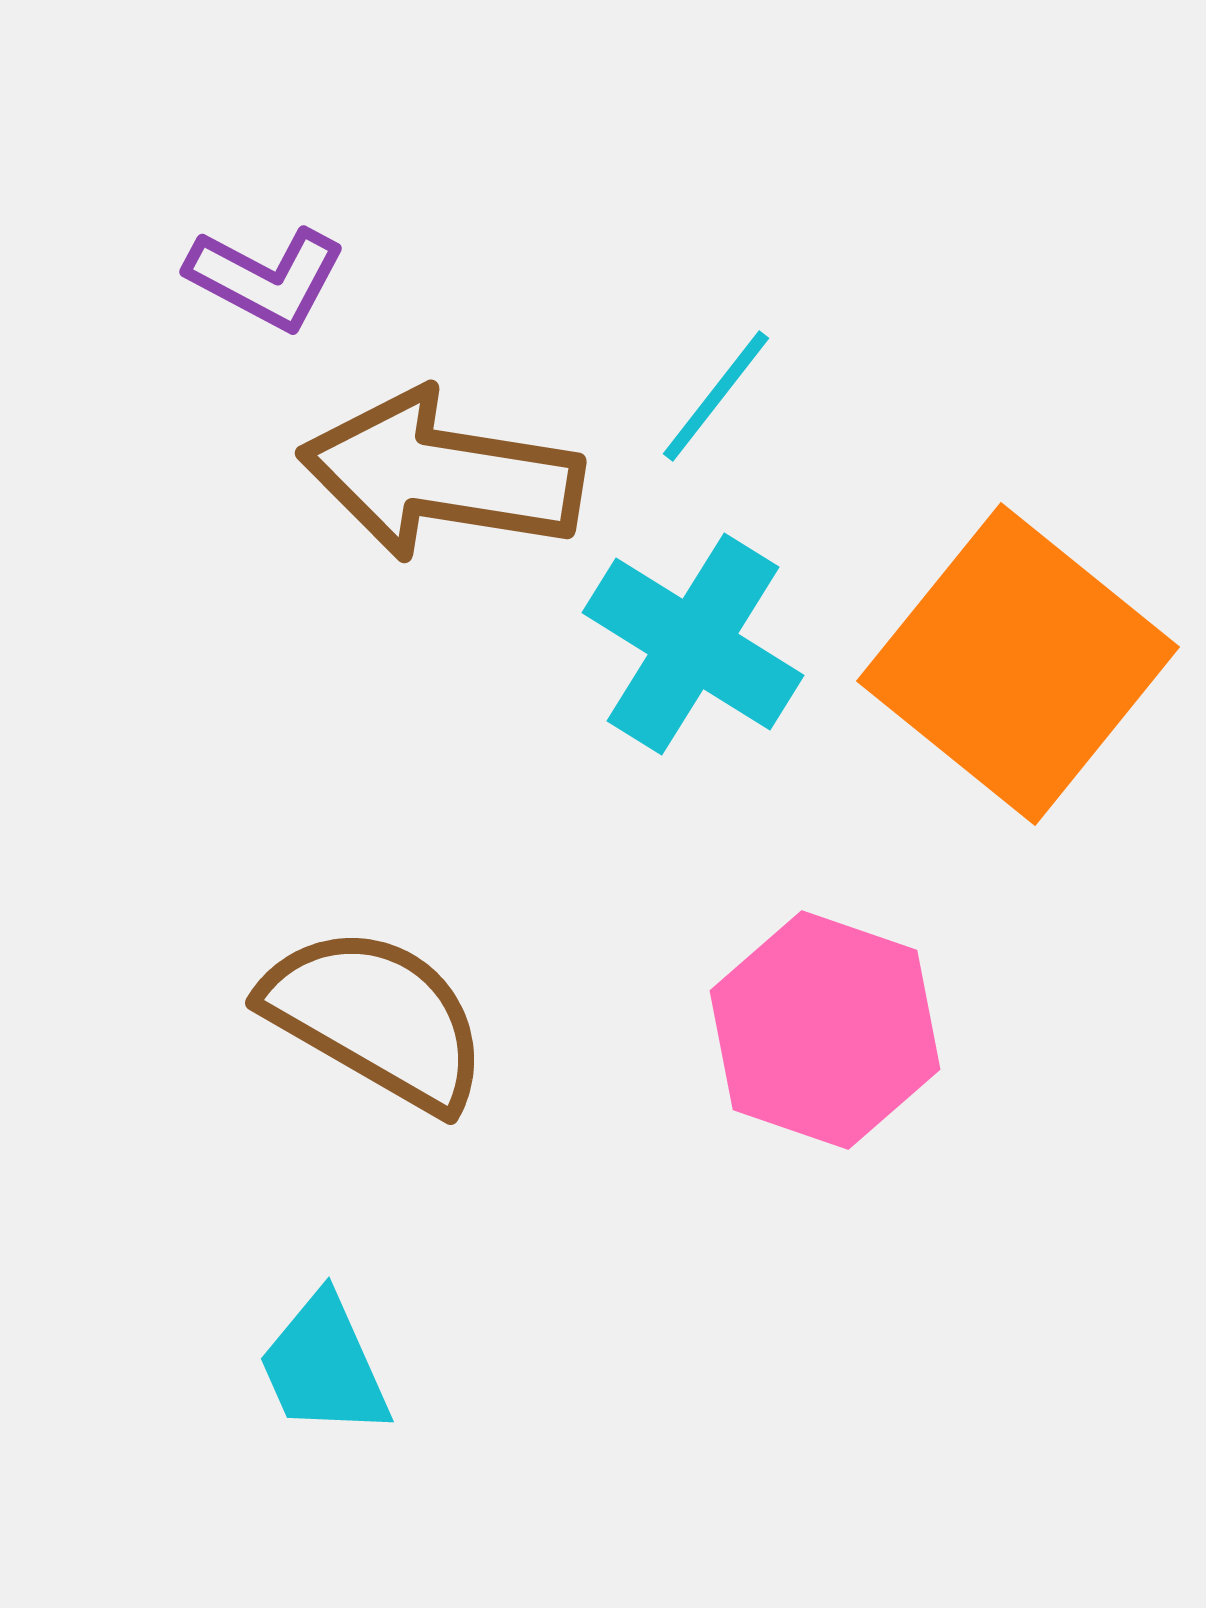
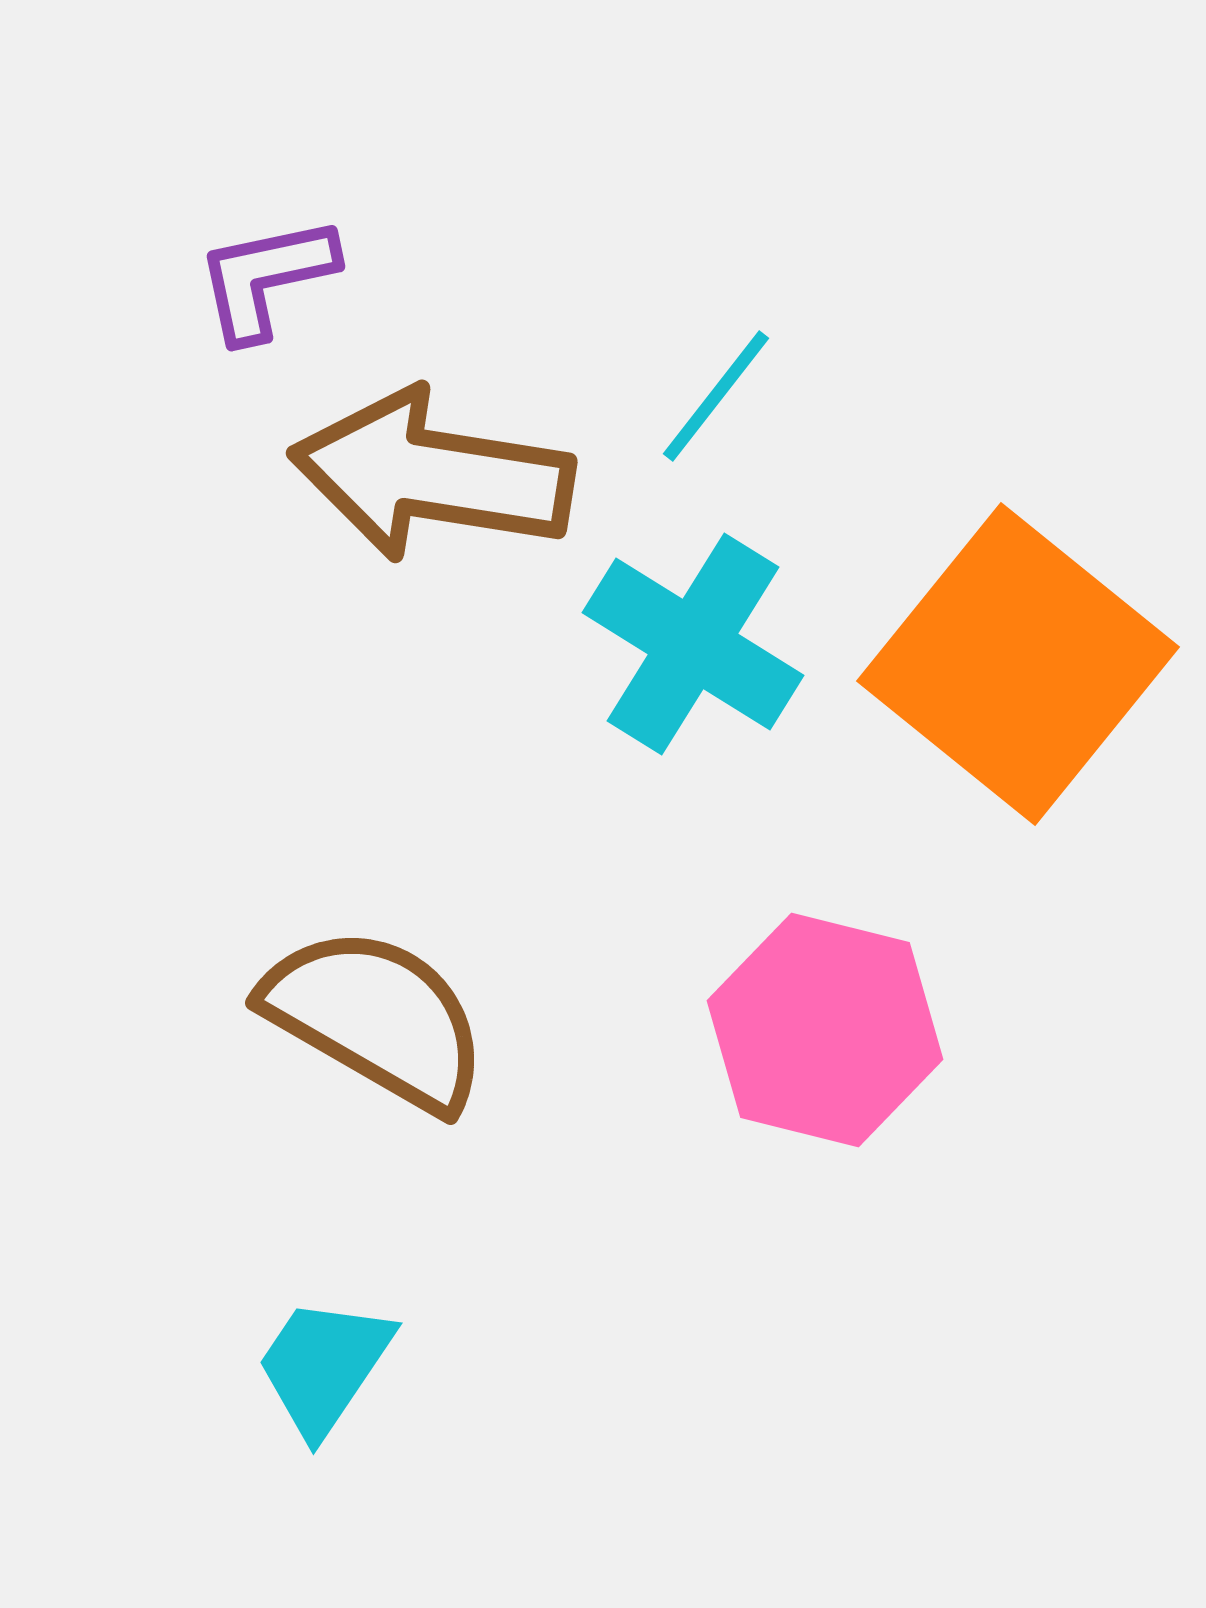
purple L-shape: rotated 140 degrees clockwise
brown arrow: moved 9 px left
pink hexagon: rotated 5 degrees counterclockwise
cyan trapezoid: rotated 58 degrees clockwise
